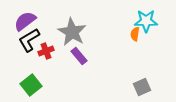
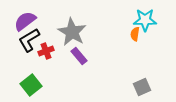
cyan star: moved 1 px left, 1 px up
